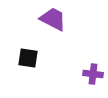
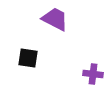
purple trapezoid: moved 2 px right
